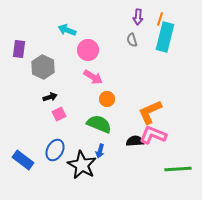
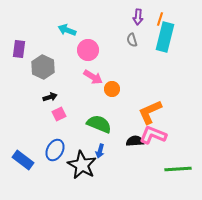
orange circle: moved 5 px right, 10 px up
